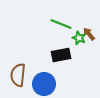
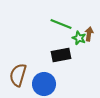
brown arrow: rotated 48 degrees clockwise
brown semicircle: rotated 10 degrees clockwise
